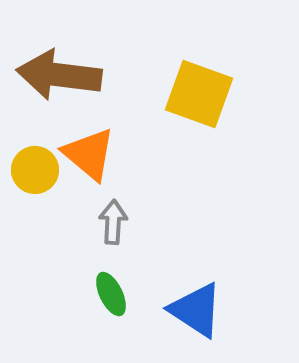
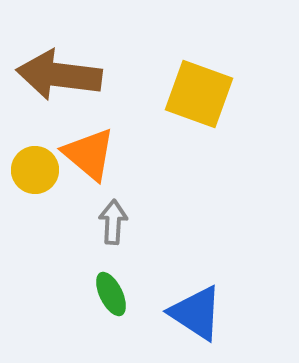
blue triangle: moved 3 px down
